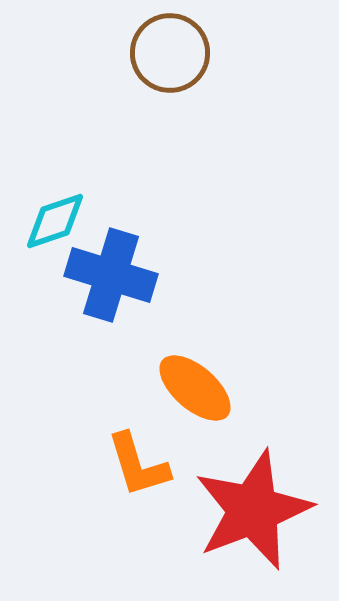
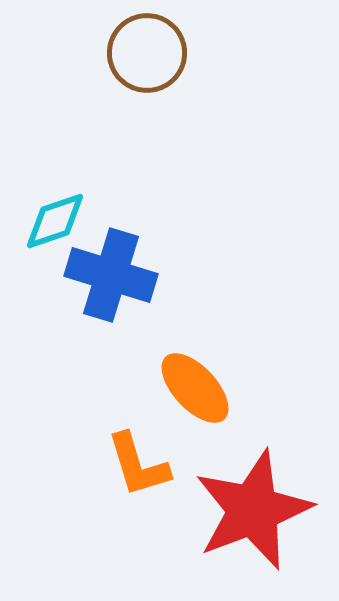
brown circle: moved 23 px left
orange ellipse: rotated 6 degrees clockwise
